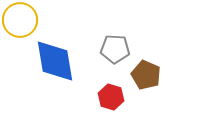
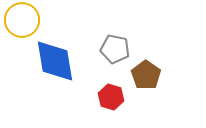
yellow circle: moved 2 px right
gray pentagon: rotated 8 degrees clockwise
brown pentagon: rotated 12 degrees clockwise
